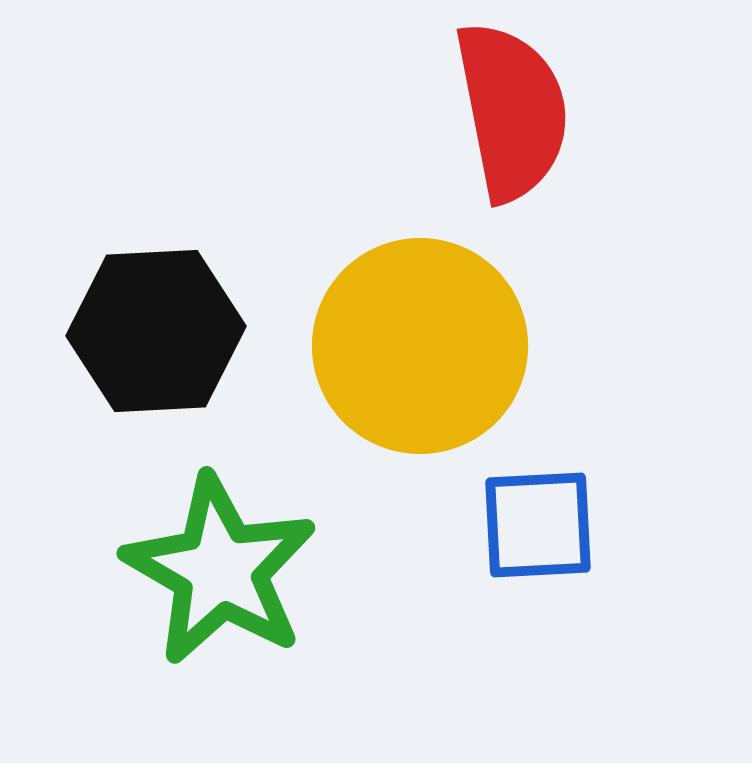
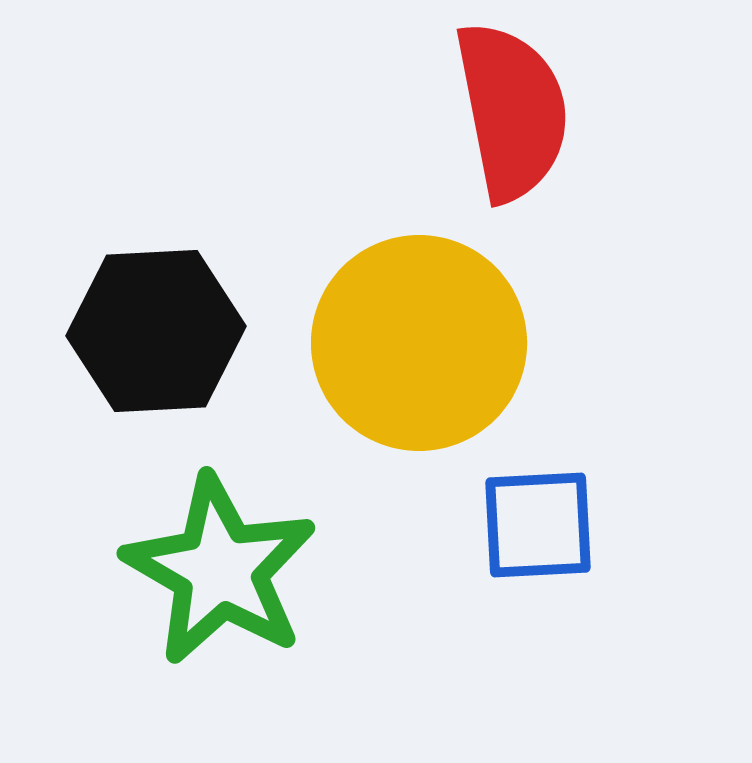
yellow circle: moved 1 px left, 3 px up
